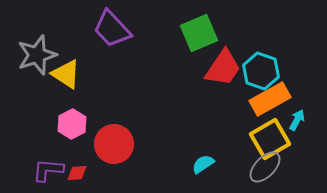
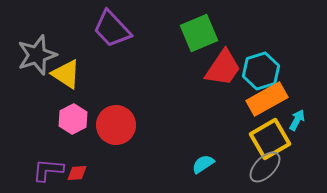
cyan hexagon: rotated 24 degrees clockwise
orange rectangle: moved 3 px left
pink hexagon: moved 1 px right, 5 px up
red circle: moved 2 px right, 19 px up
